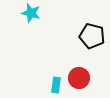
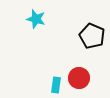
cyan star: moved 5 px right, 6 px down
black pentagon: rotated 10 degrees clockwise
